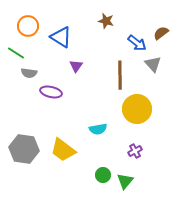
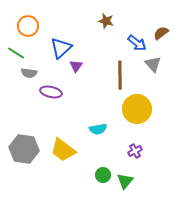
blue triangle: moved 11 px down; rotated 45 degrees clockwise
